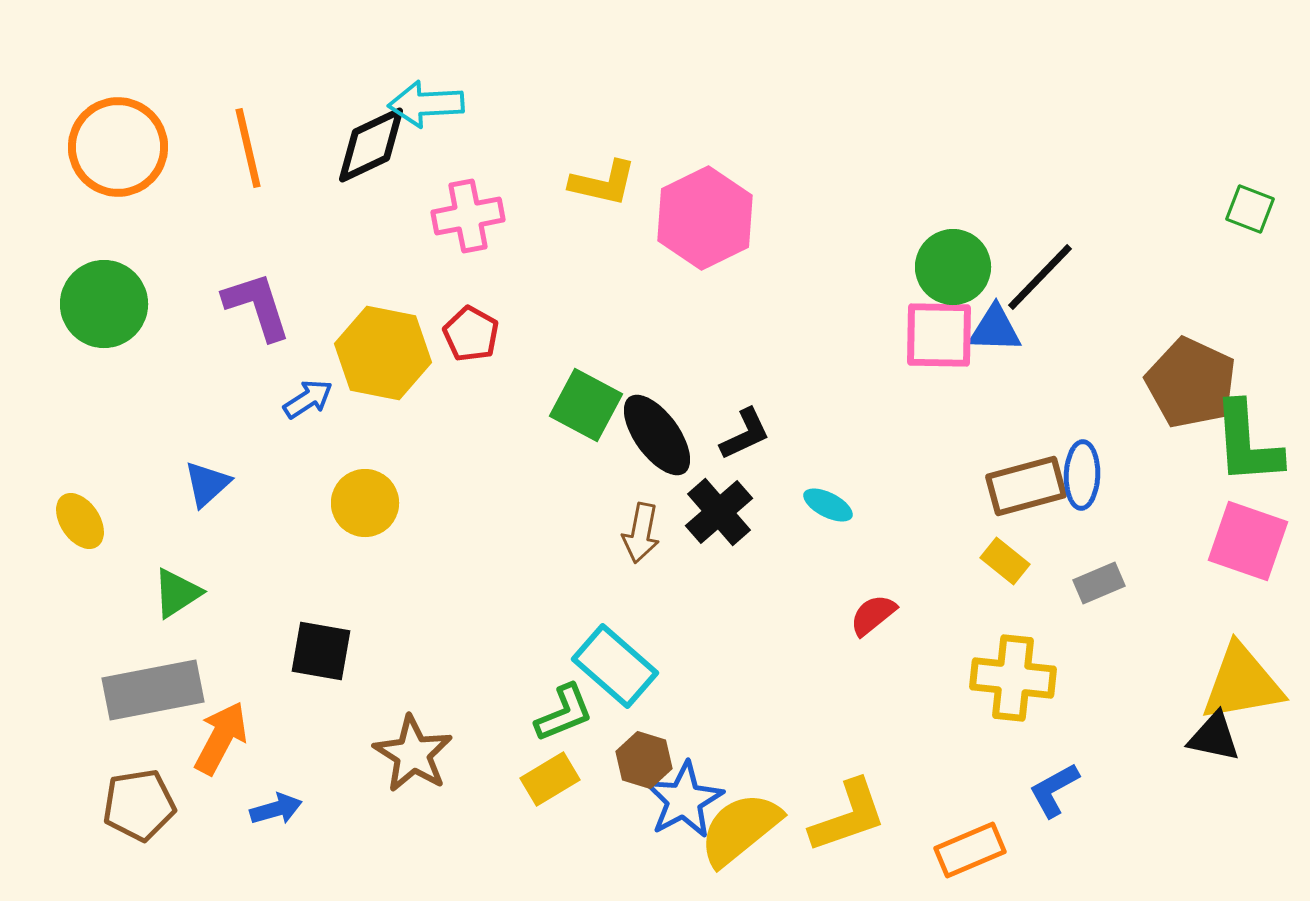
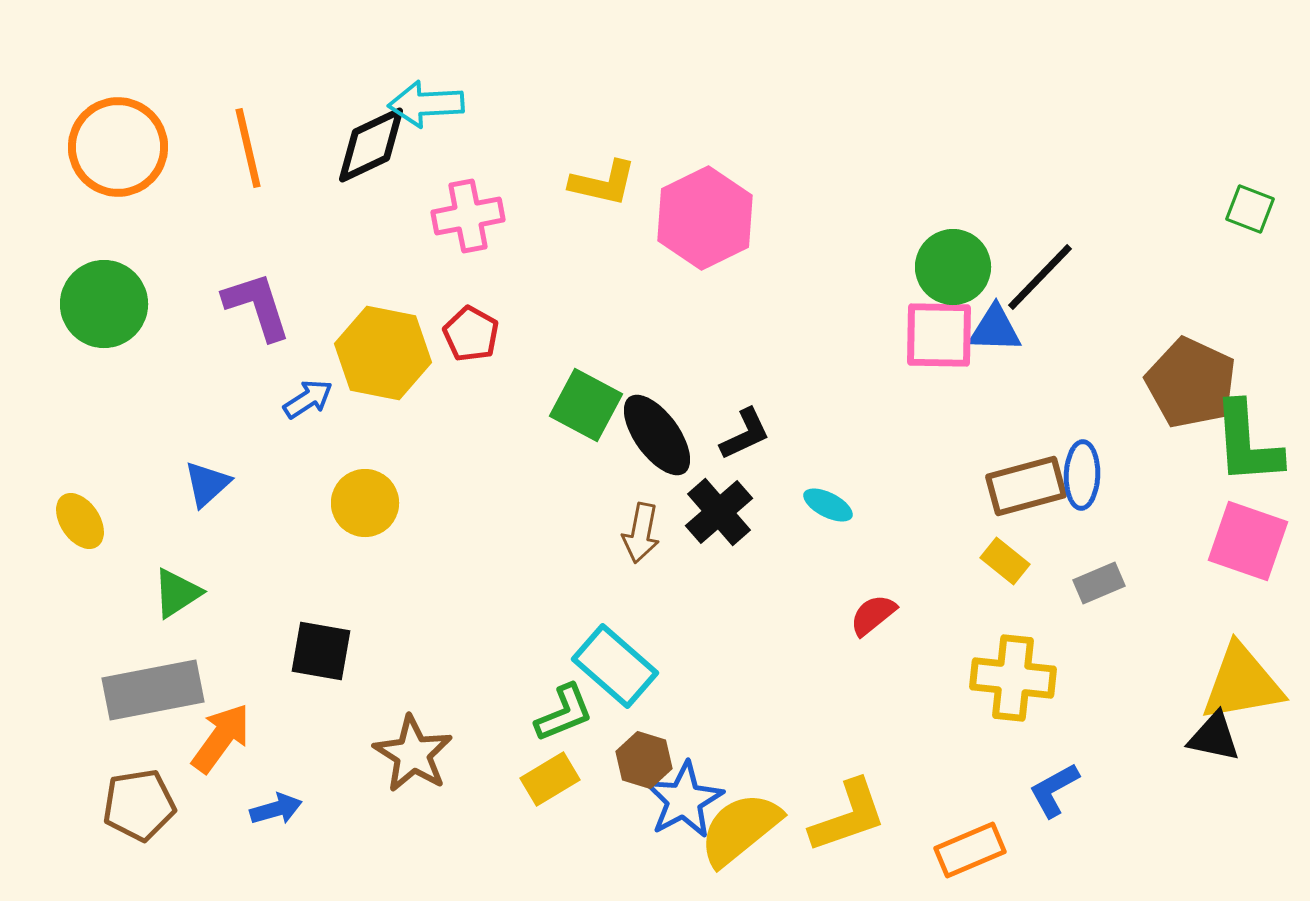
orange arrow at (221, 738): rotated 8 degrees clockwise
